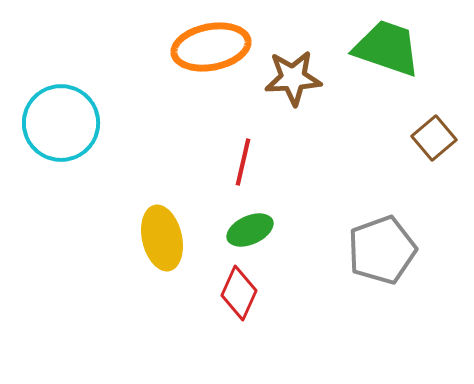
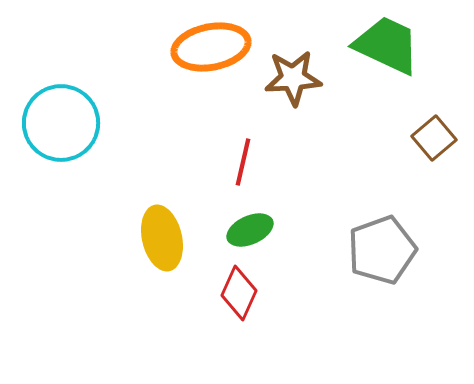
green trapezoid: moved 3 px up; rotated 6 degrees clockwise
